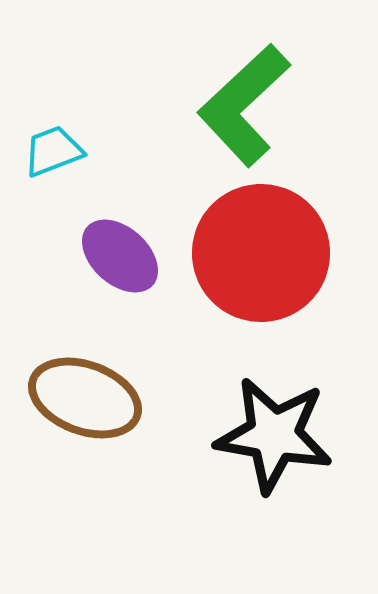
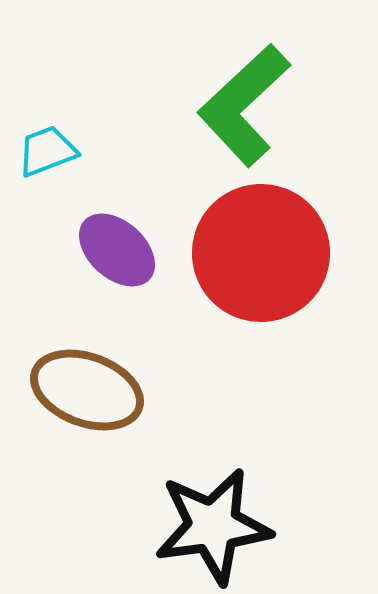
cyan trapezoid: moved 6 px left
purple ellipse: moved 3 px left, 6 px up
brown ellipse: moved 2 px right, 8 px up
black star: moved 61 px left, 91 px down; rotated 18 degrees counterclockwise
